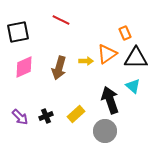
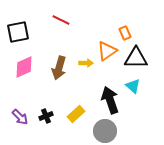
orange triangle: moved 3 px up
yellow arrow: moved 2 px down
